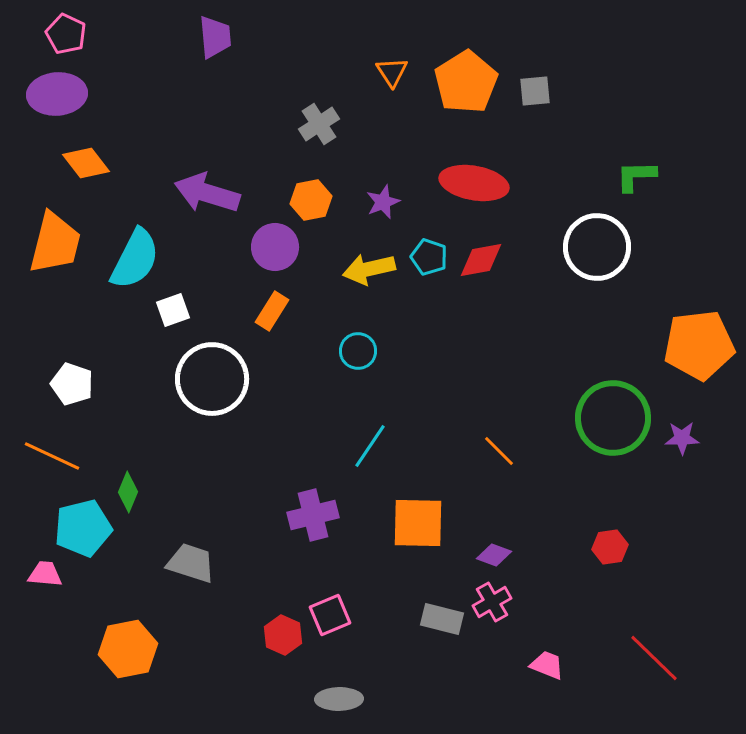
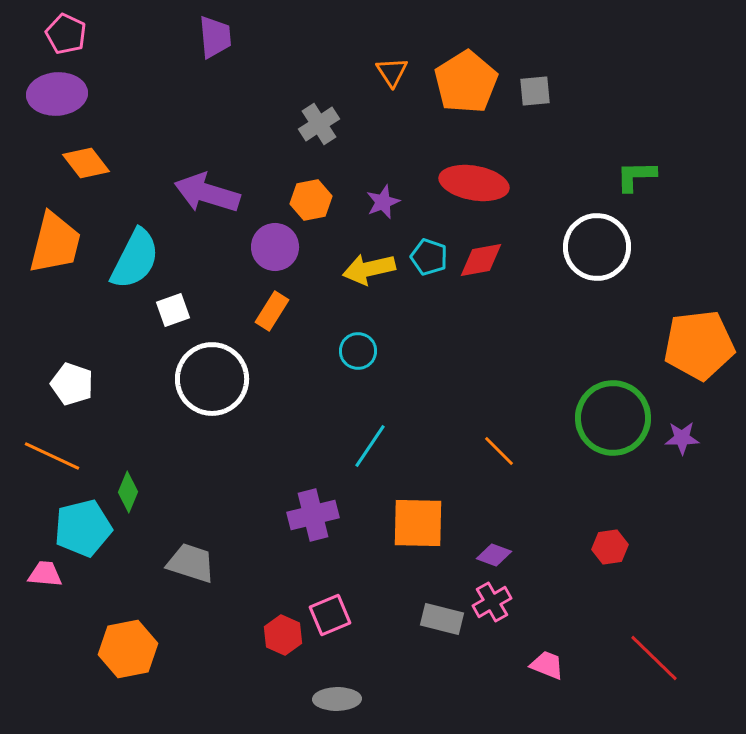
gray ellipse at (339, 699): moved 2 px left
